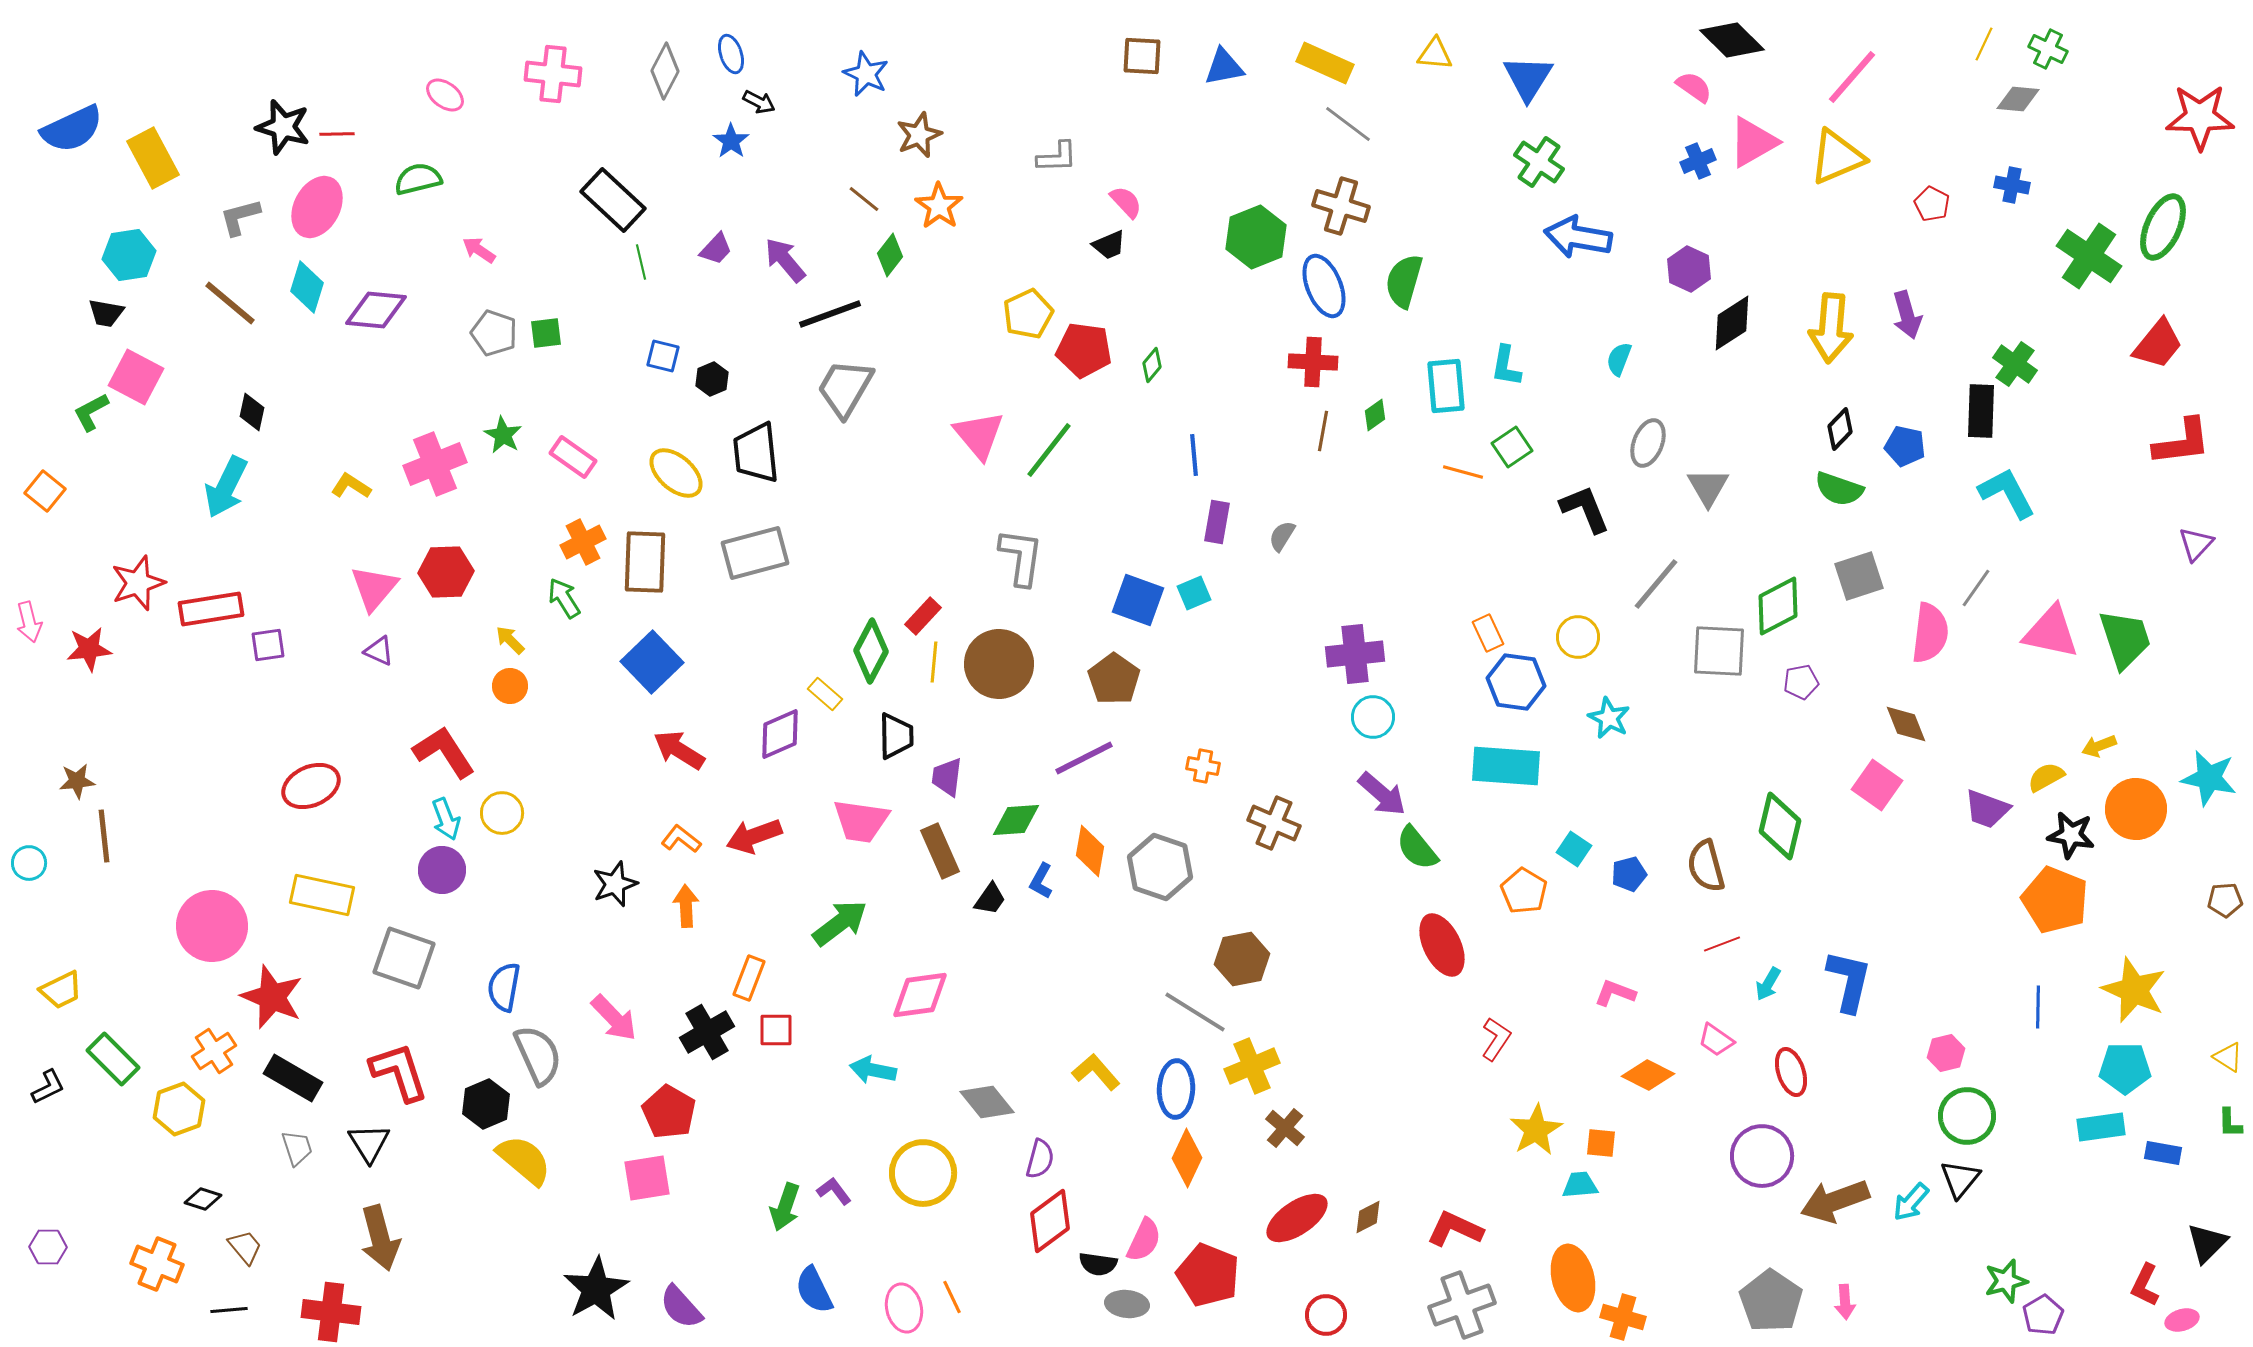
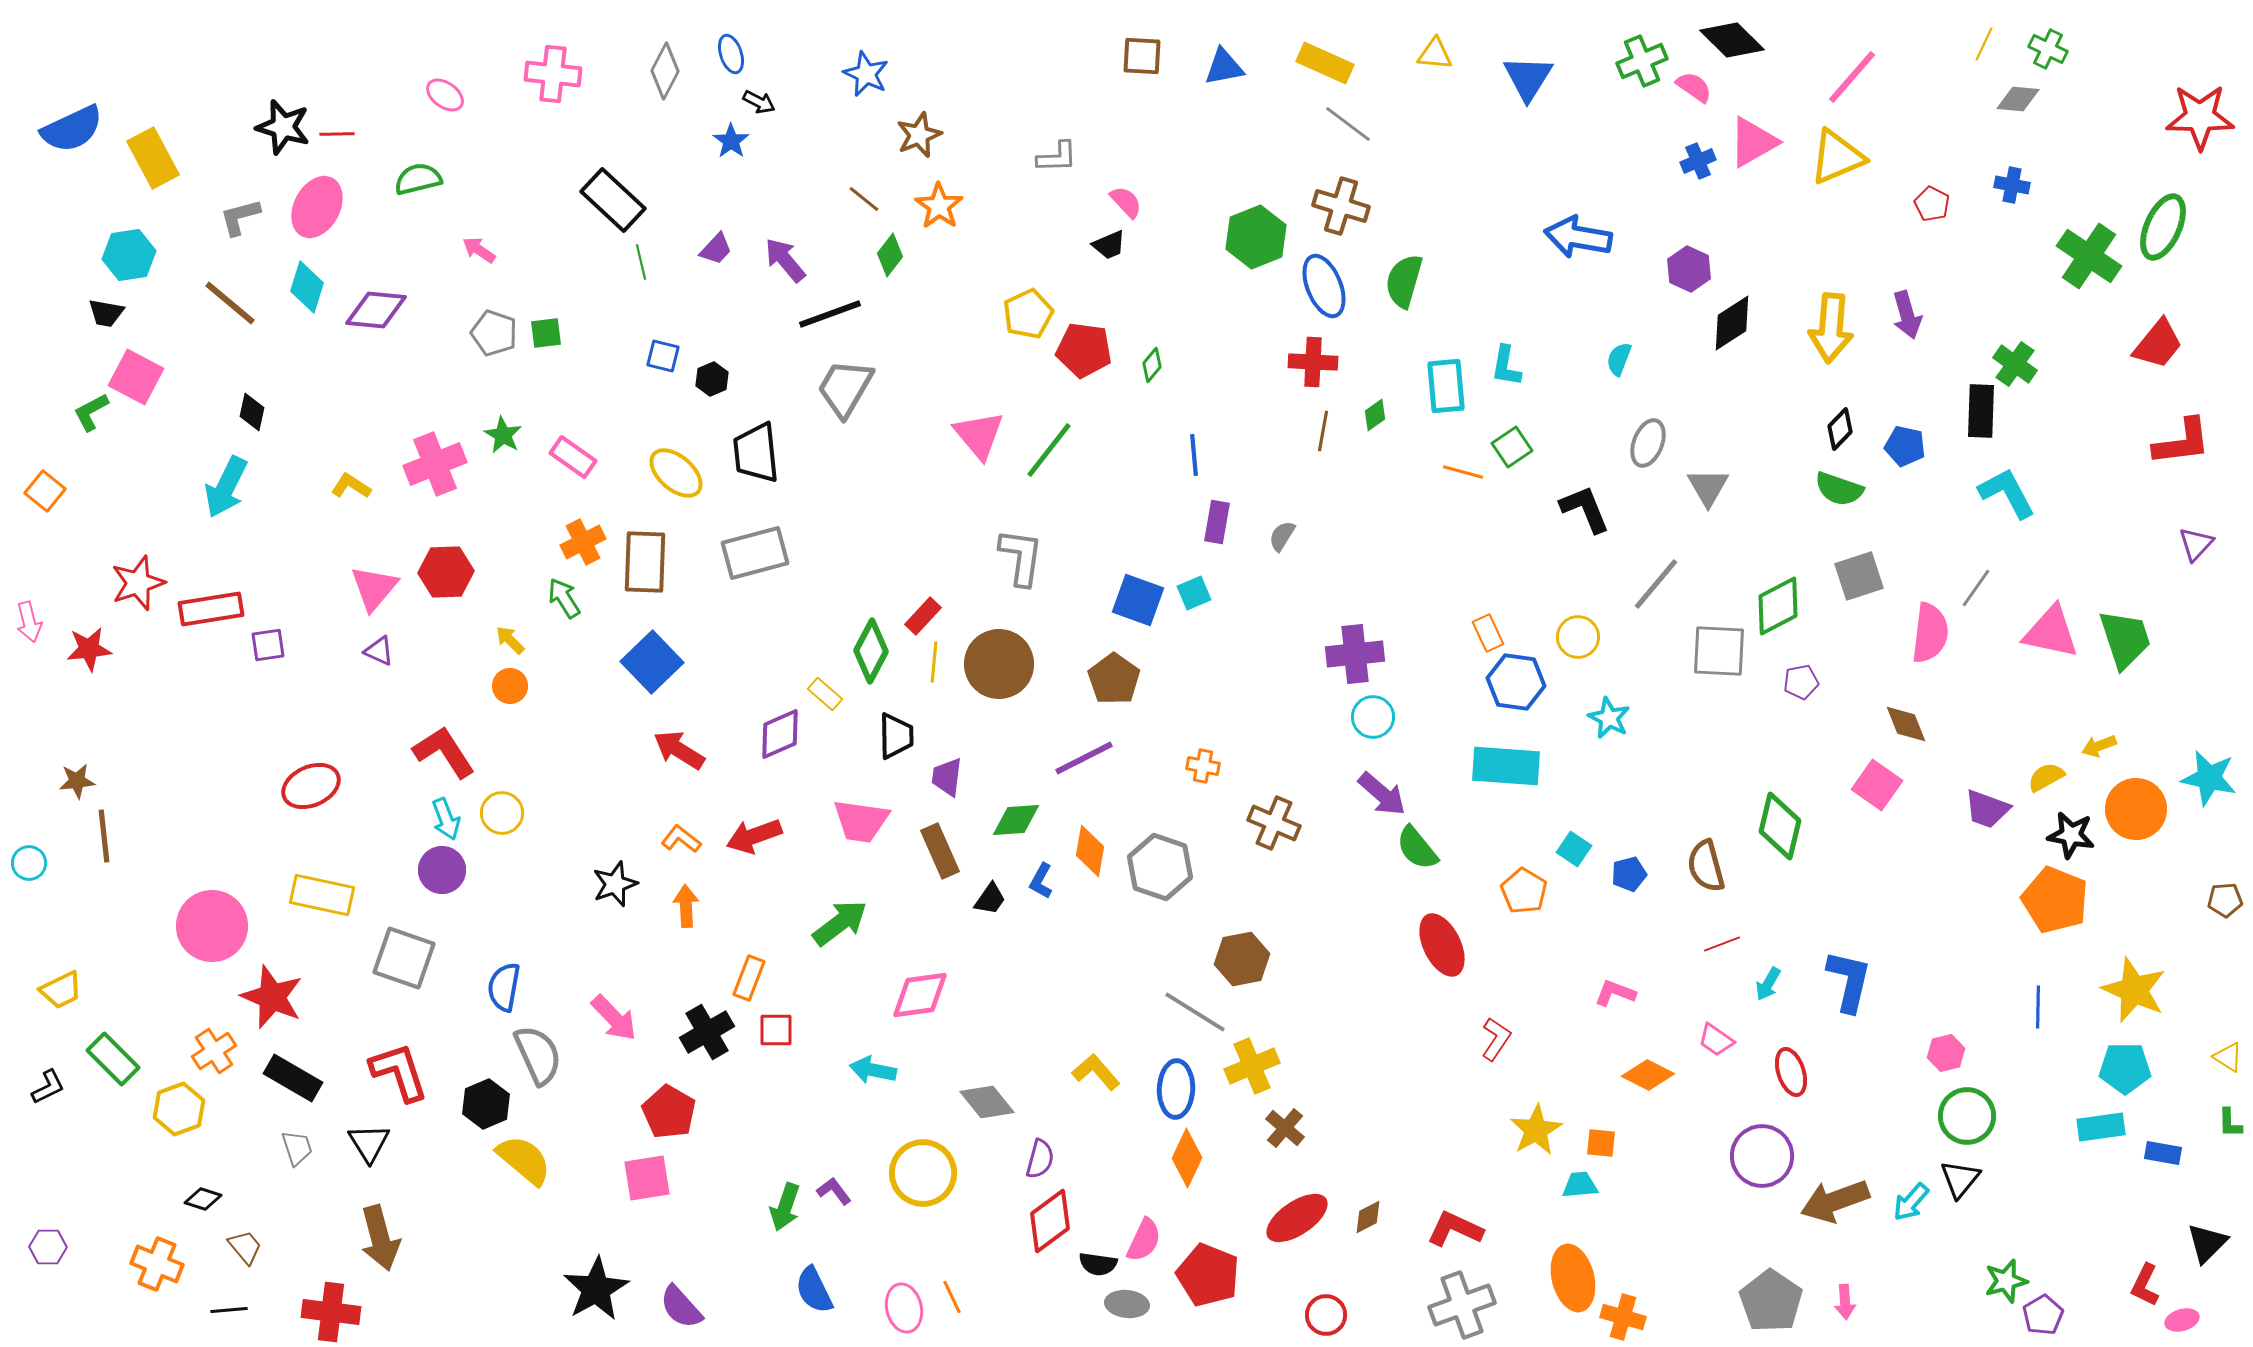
green cross at (1539, 162): moved 103 px right, 101 px up; rotated 33 degrees clockwise
